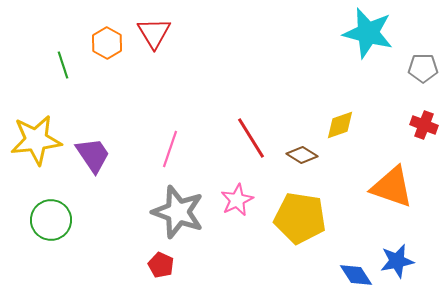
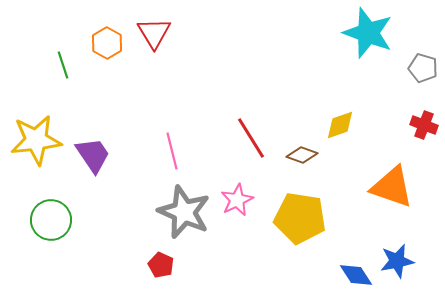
cyan star: rotated 6 degrees clockwise
gray pentagon: rotated 16 degrees clockwise
pink line: moved 2 px right, 2 px down; rotated 33 degrees counterclockwise
brown diamond: rotated 12 degrees counterclockwise
gray star: moved 6 px right; rotated 4 degrees clockwise
